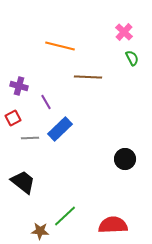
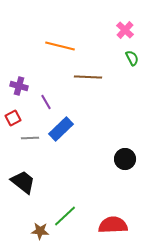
pink cross: moved 1 px right, 2 px up
blue rectangle: moved 1 px right
